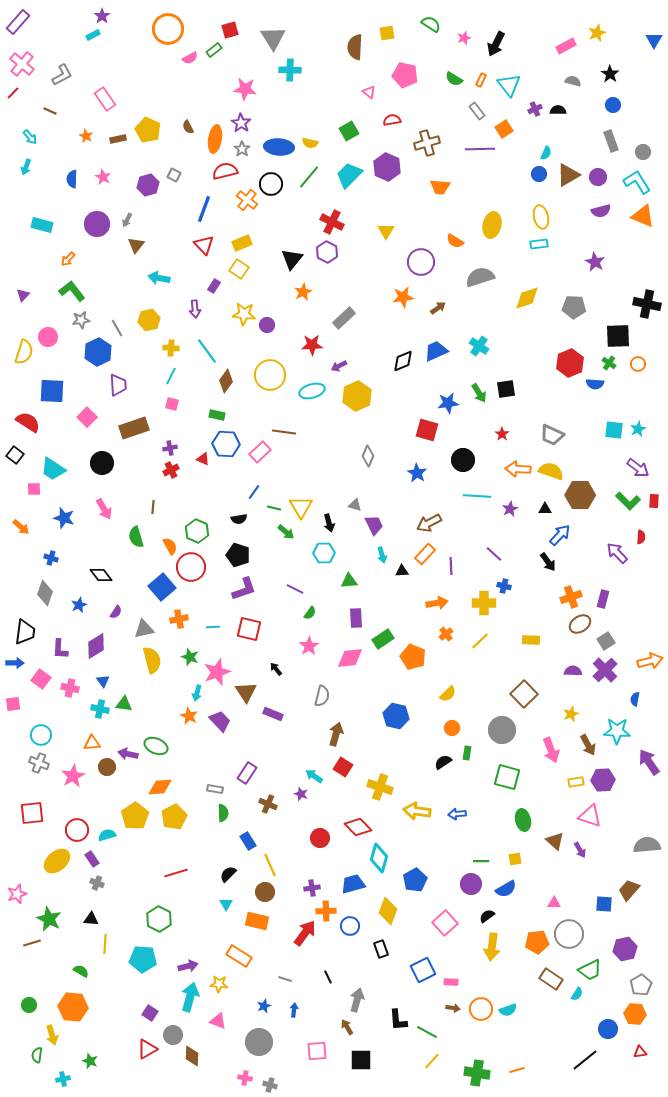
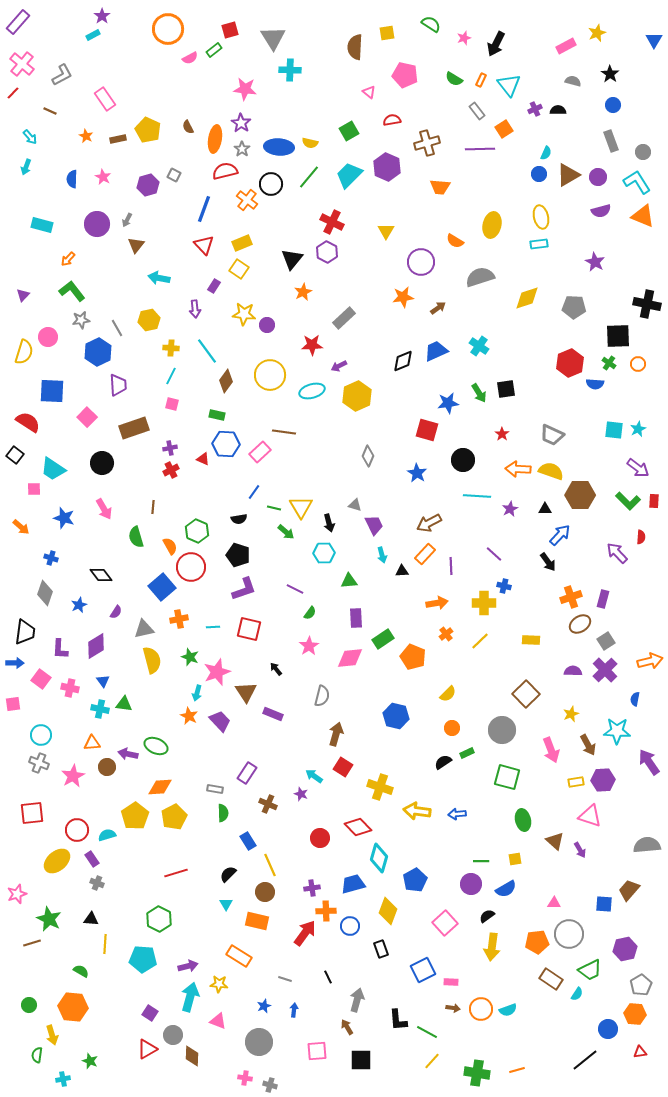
brown square at (524, 694): moved 2 px right
green rectangle at (467, 753): rotated 56 degrees clockwise
